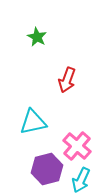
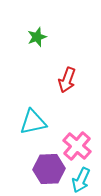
green star: rotated 24 degrees clockwise
purple hexagon: moved 2 px right; rotated 12 degrees clockwise
